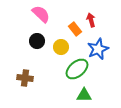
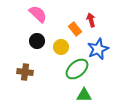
pink semicircle: moved 3 px left
brown cross: moved 6 px up
